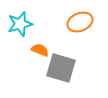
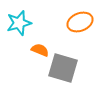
cyan star: moved 1 px left, 1 px up
gray square: moved 2 px right
